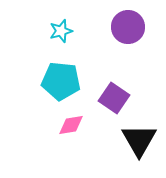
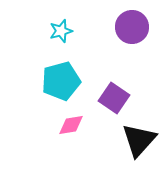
purple circle: moved 4 px right
cyan pentagon: rotated 21 degrees counterclockwise
black triangle: rotated 12 degrees clockwise
